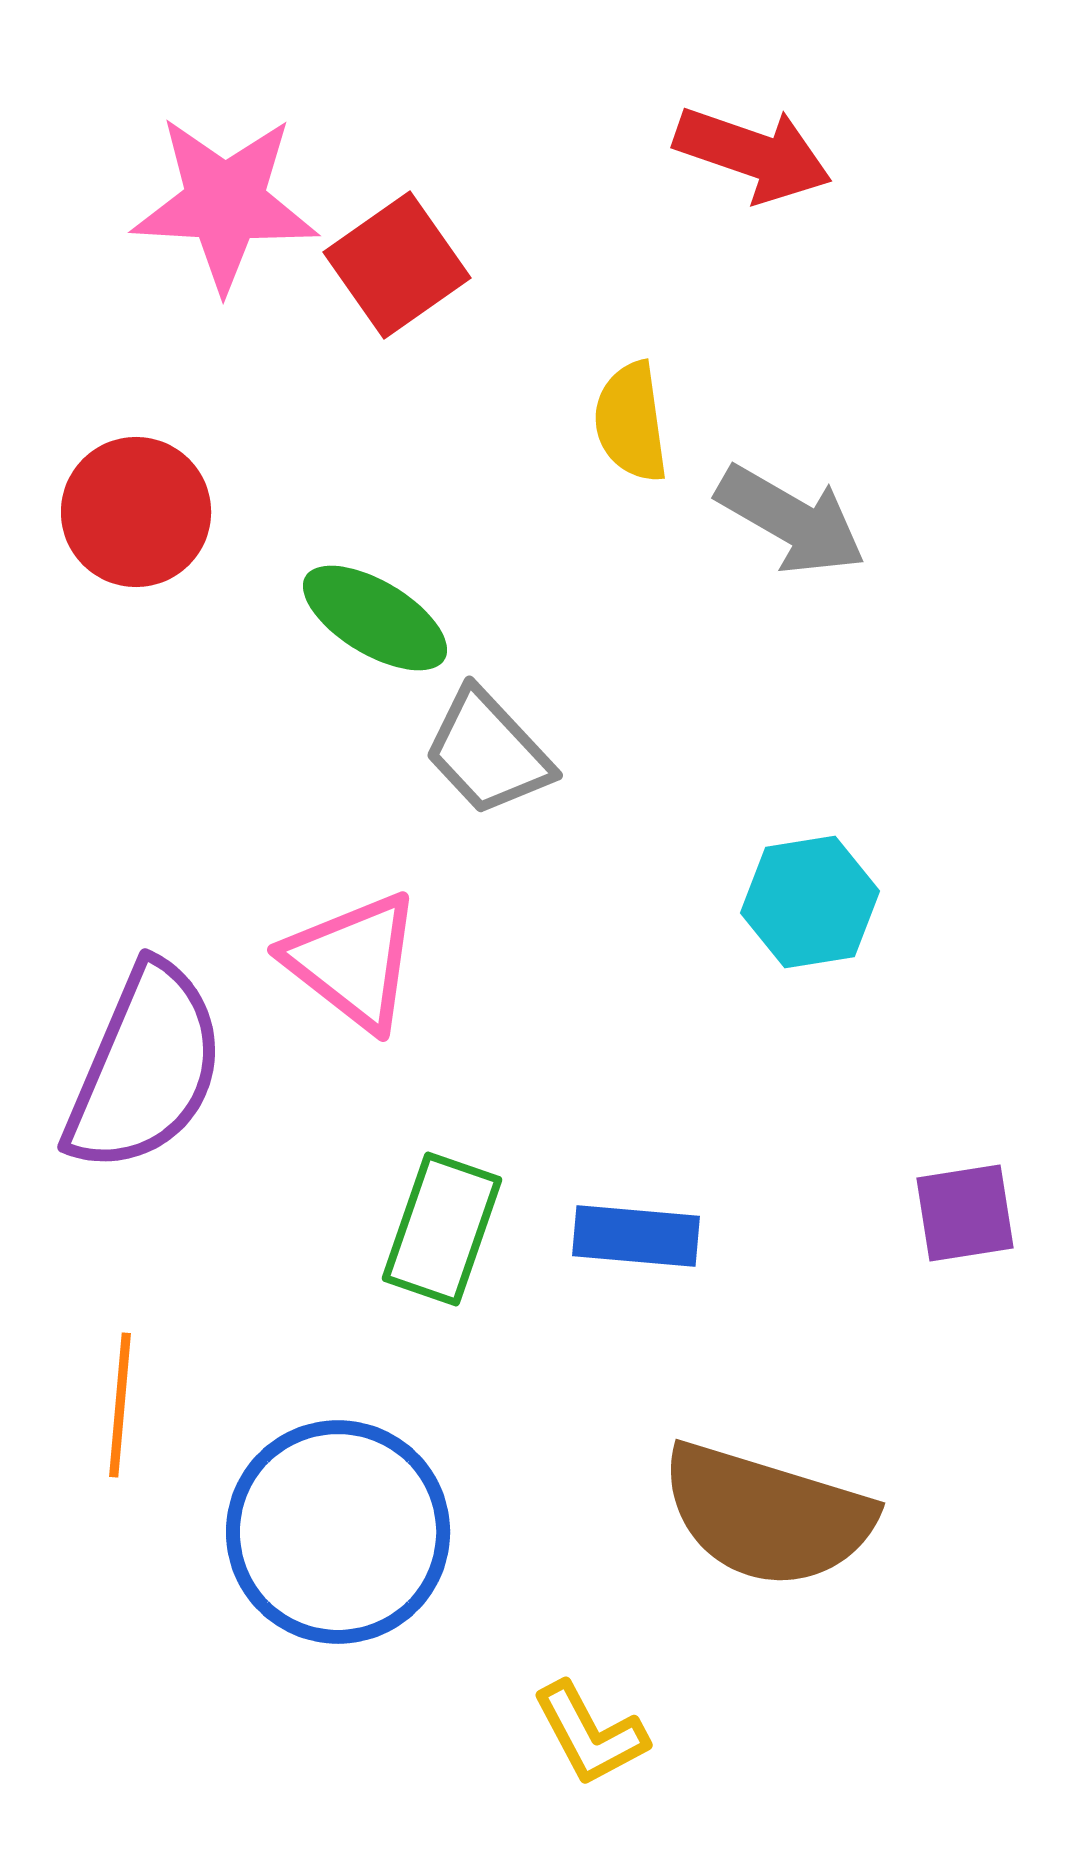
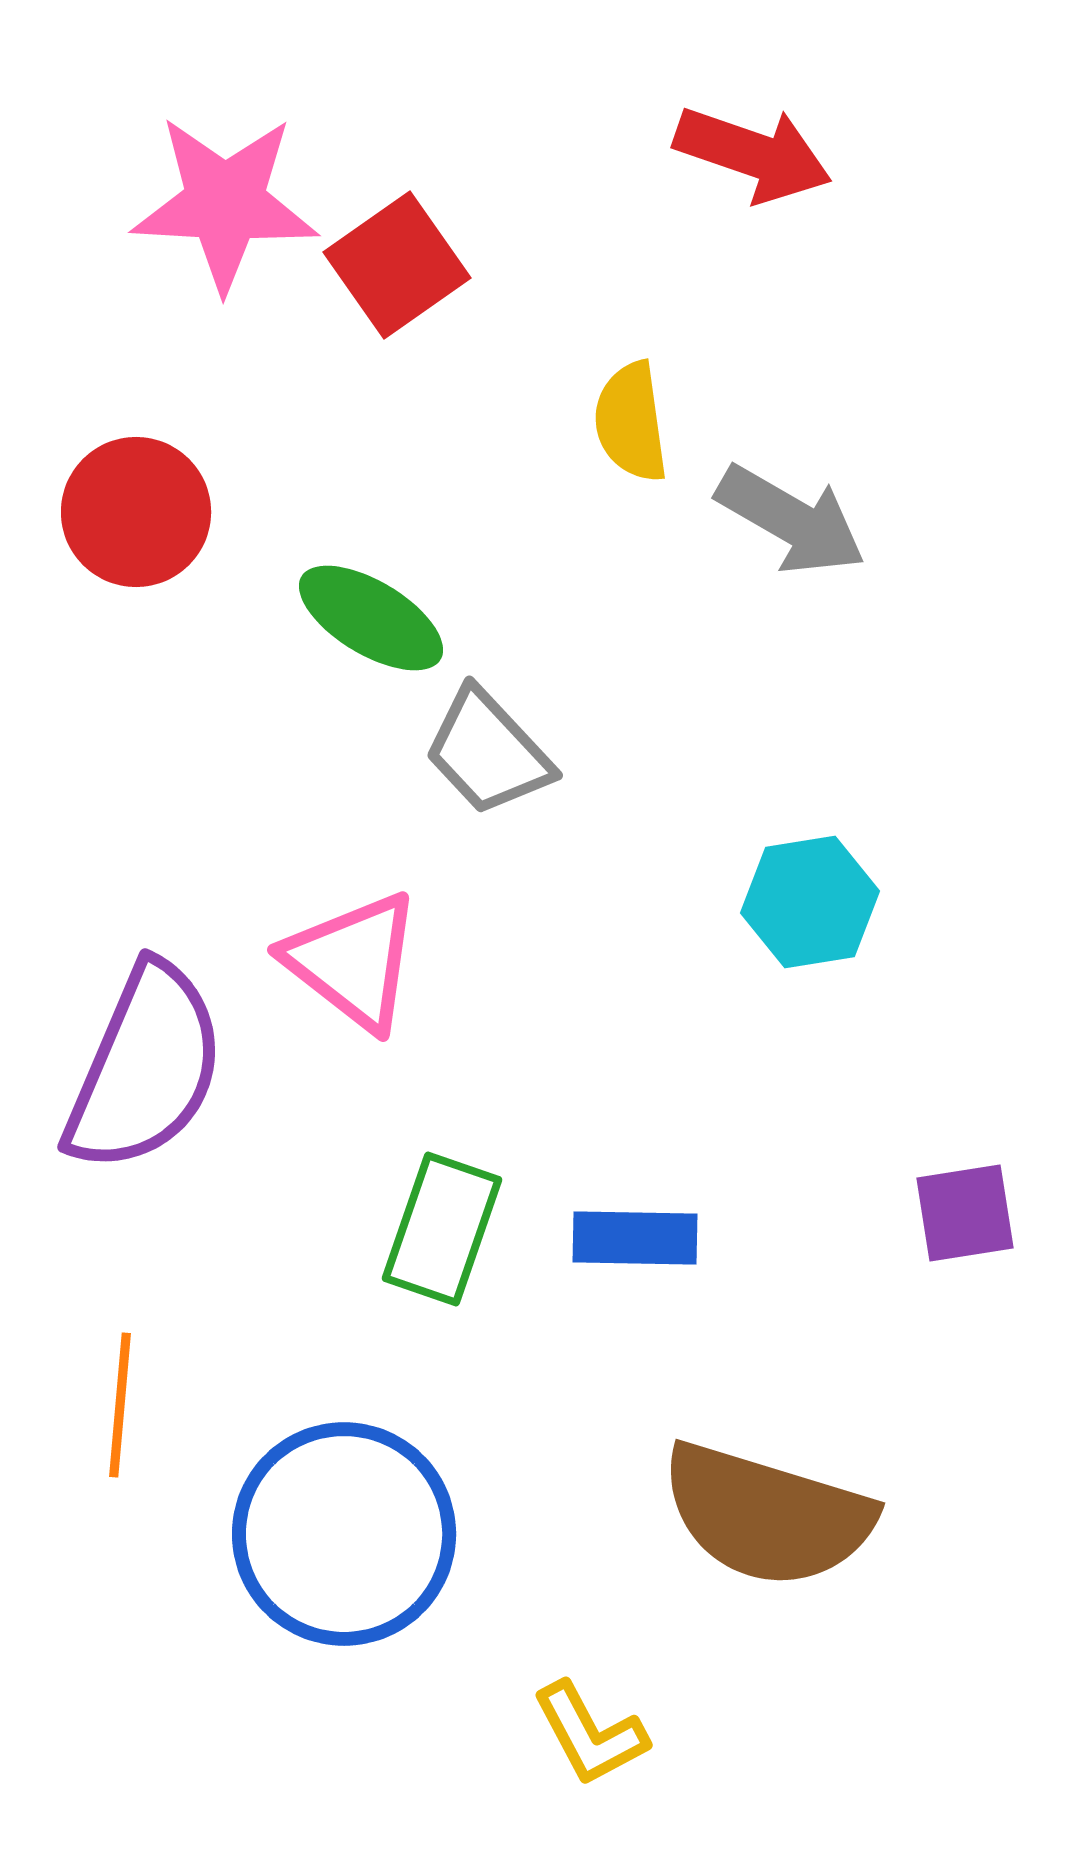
green ellipse: moved 4 px left
blue rectangle: moved 1 px left, 2 px down; rotated 4 degrees counterclockwise
blue circle: moved 6 px right, 2 px down
